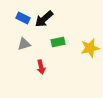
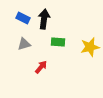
black arrow: rotated 138 degrees clockwise
green rectangle: rotated 16 degrees clockwise
yellow star: moved 1 px up
red arrow: rotated 128 degrees counterclockwise
